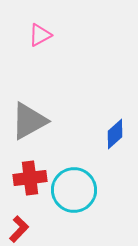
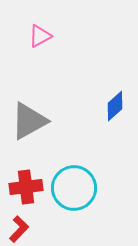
pink triangle: moved 1 px down
blue diamond: moved 28 px up
red cross: moved 4 px left, 9 px down
cyan circle: moved 2 px up
